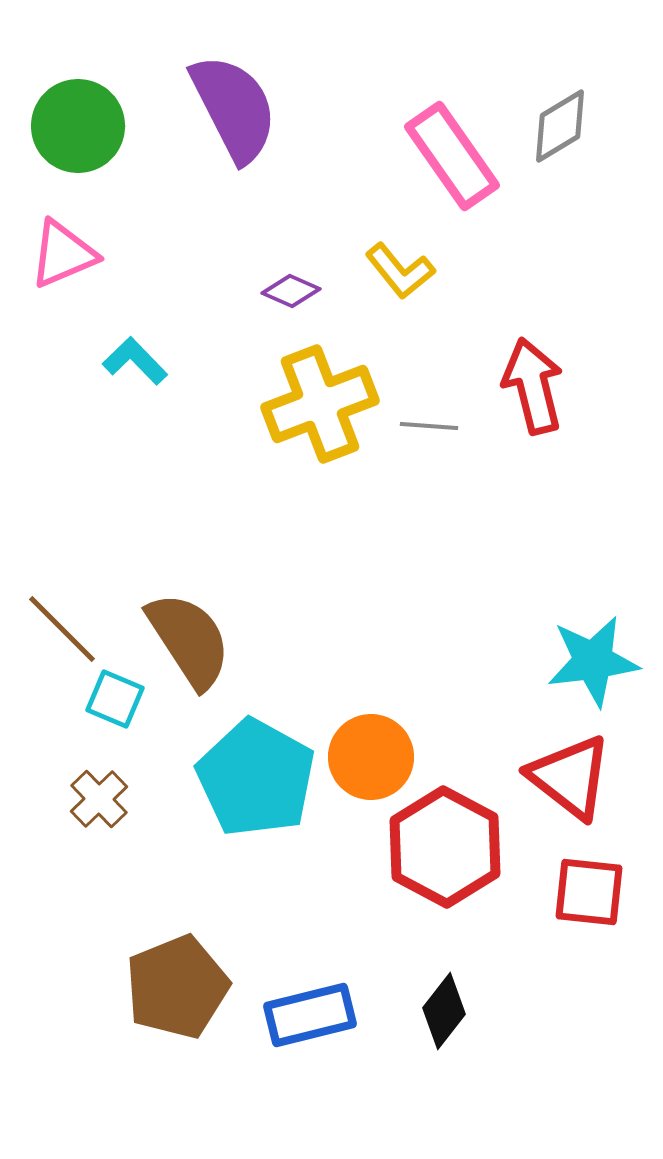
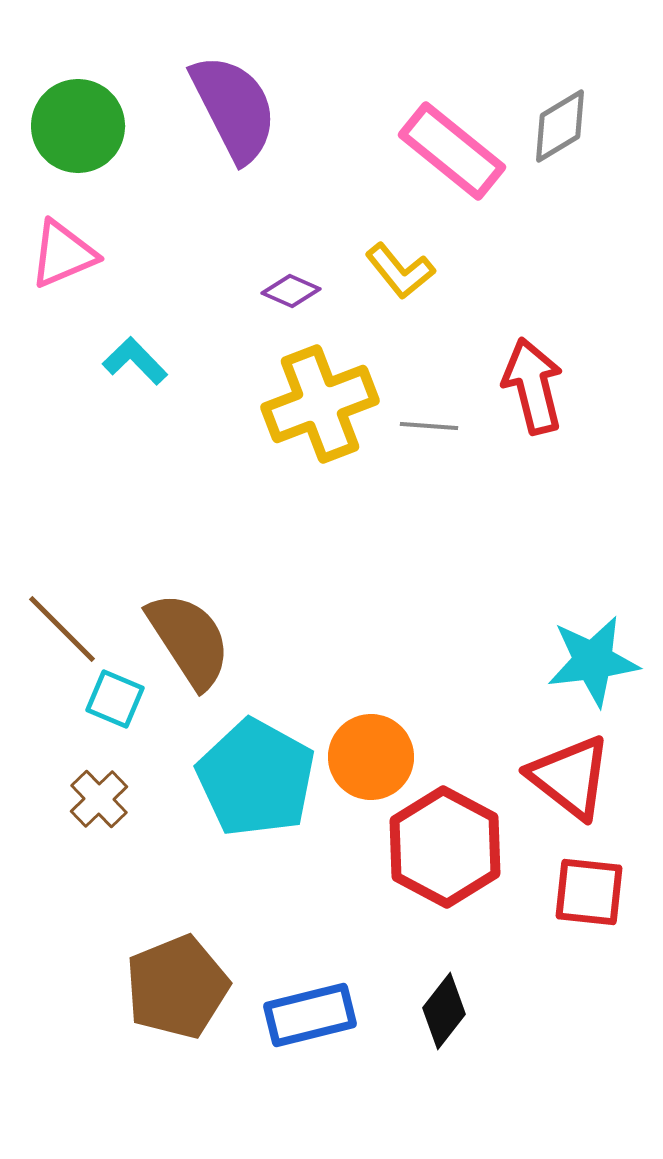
pink rectangle: moved 5 px up; rotated 16 degrees counterclockwise
